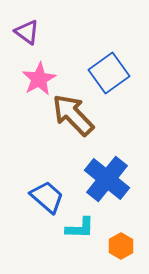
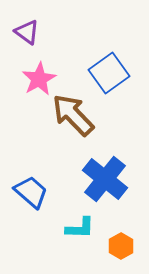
blue cross: moved 2 px left
blue trapezoid: moved 16 px left, 5 px up
